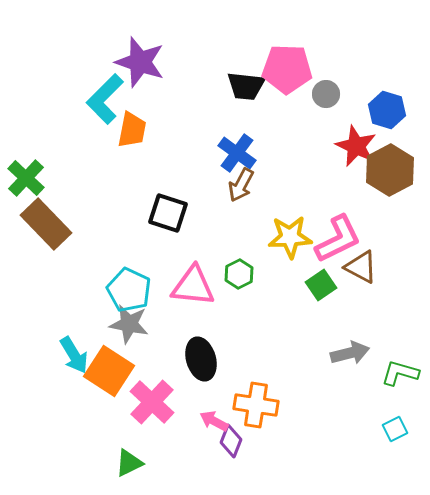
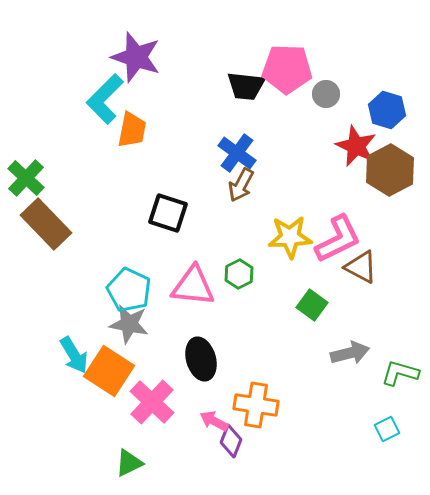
purple star: moved 4 px left, 5 px up
green square: moved 9 px left, 20 px down; rotated 20 degrees counterclockwise
cyan square: moved 8 px left
